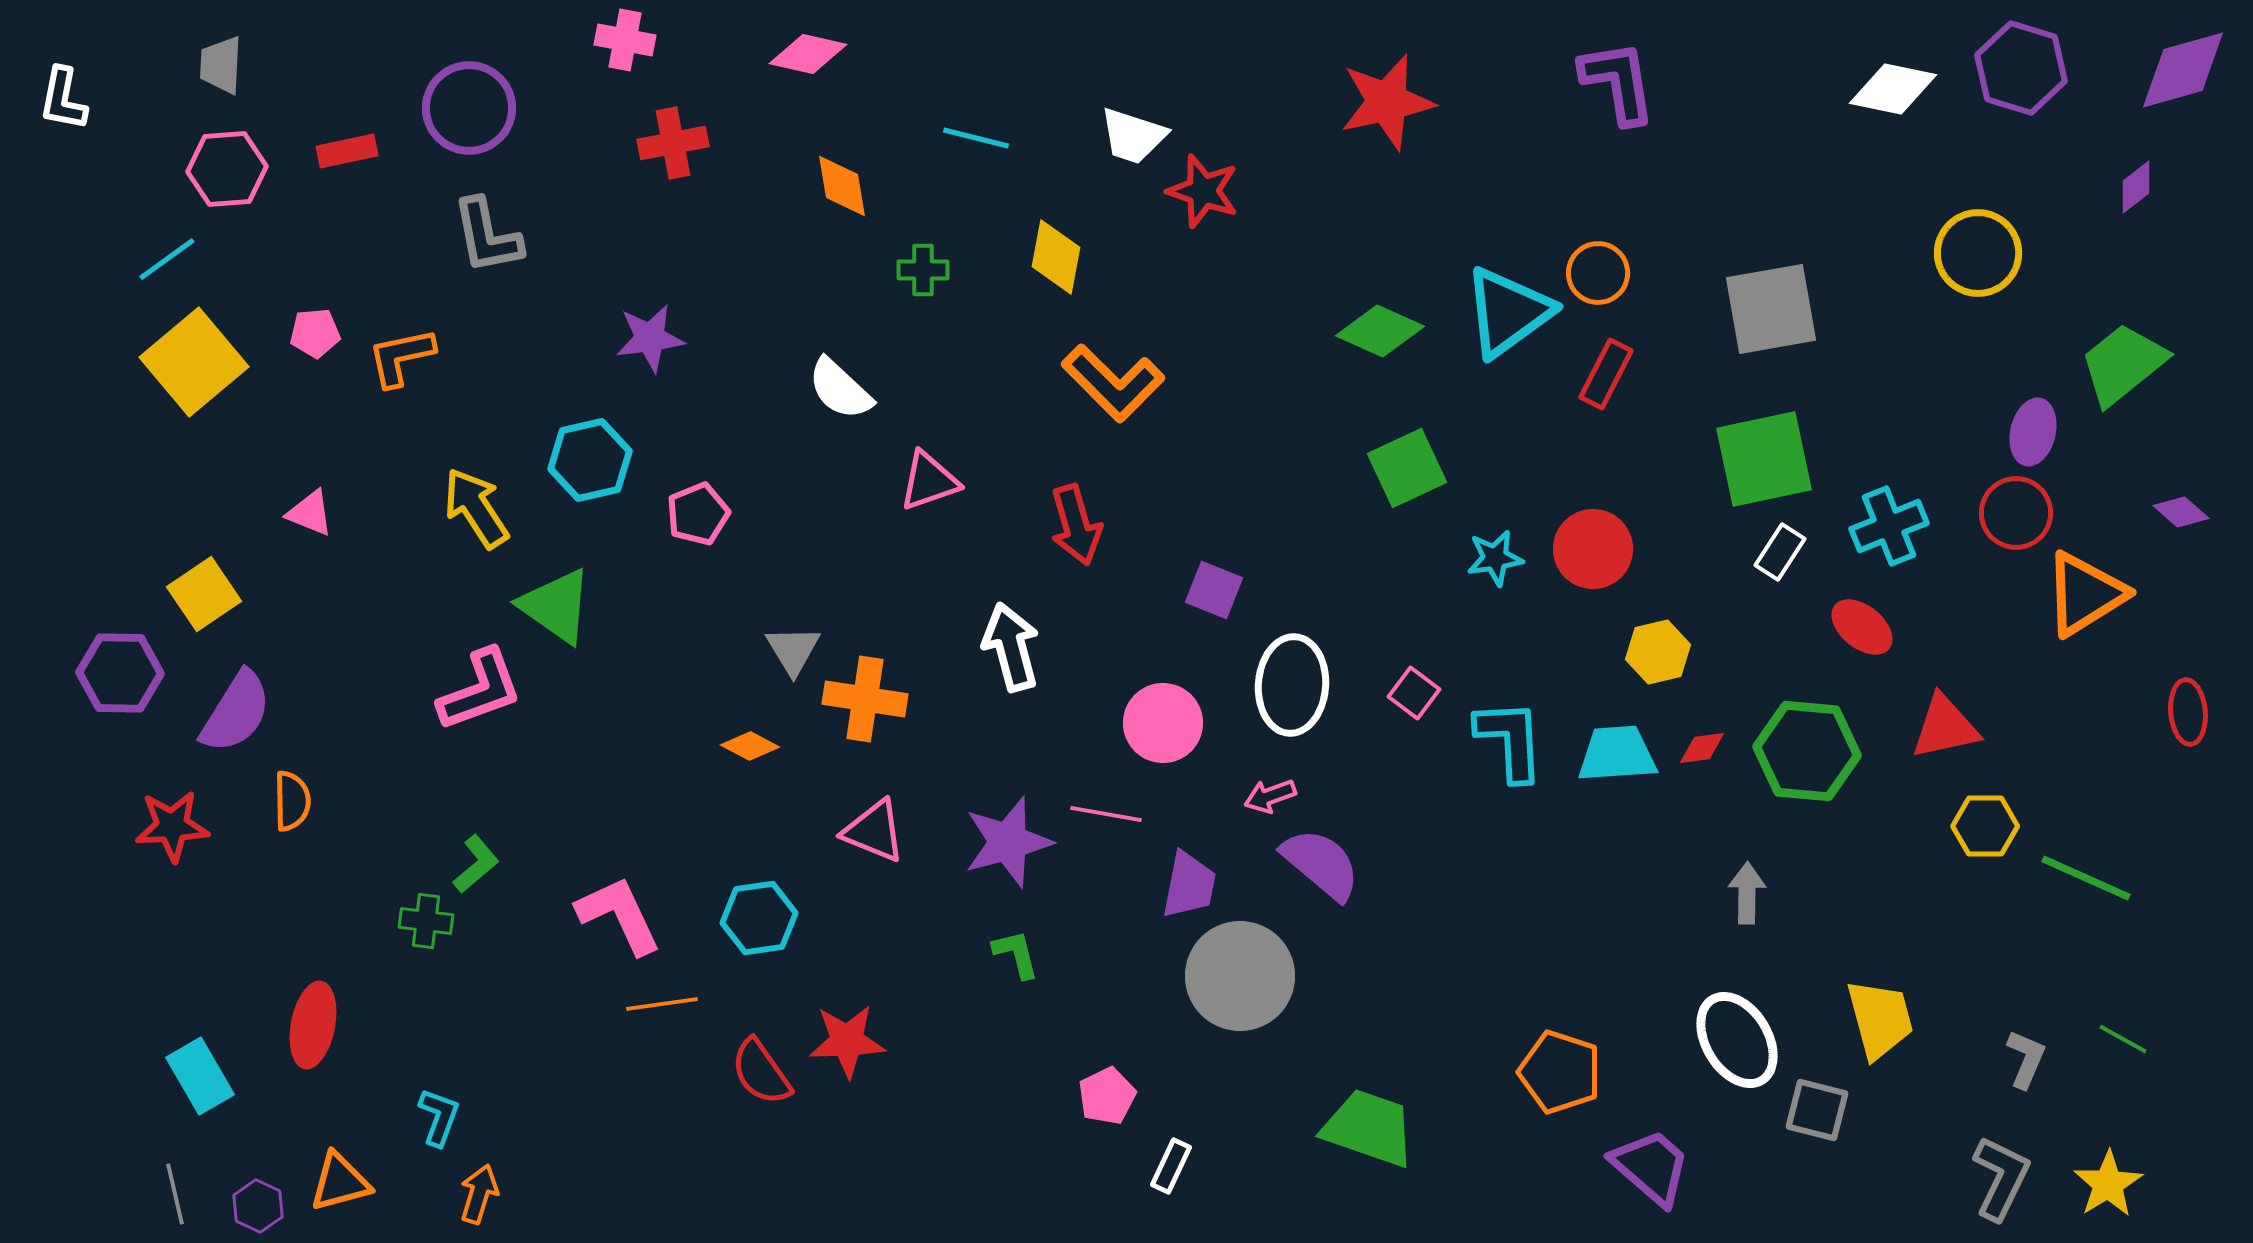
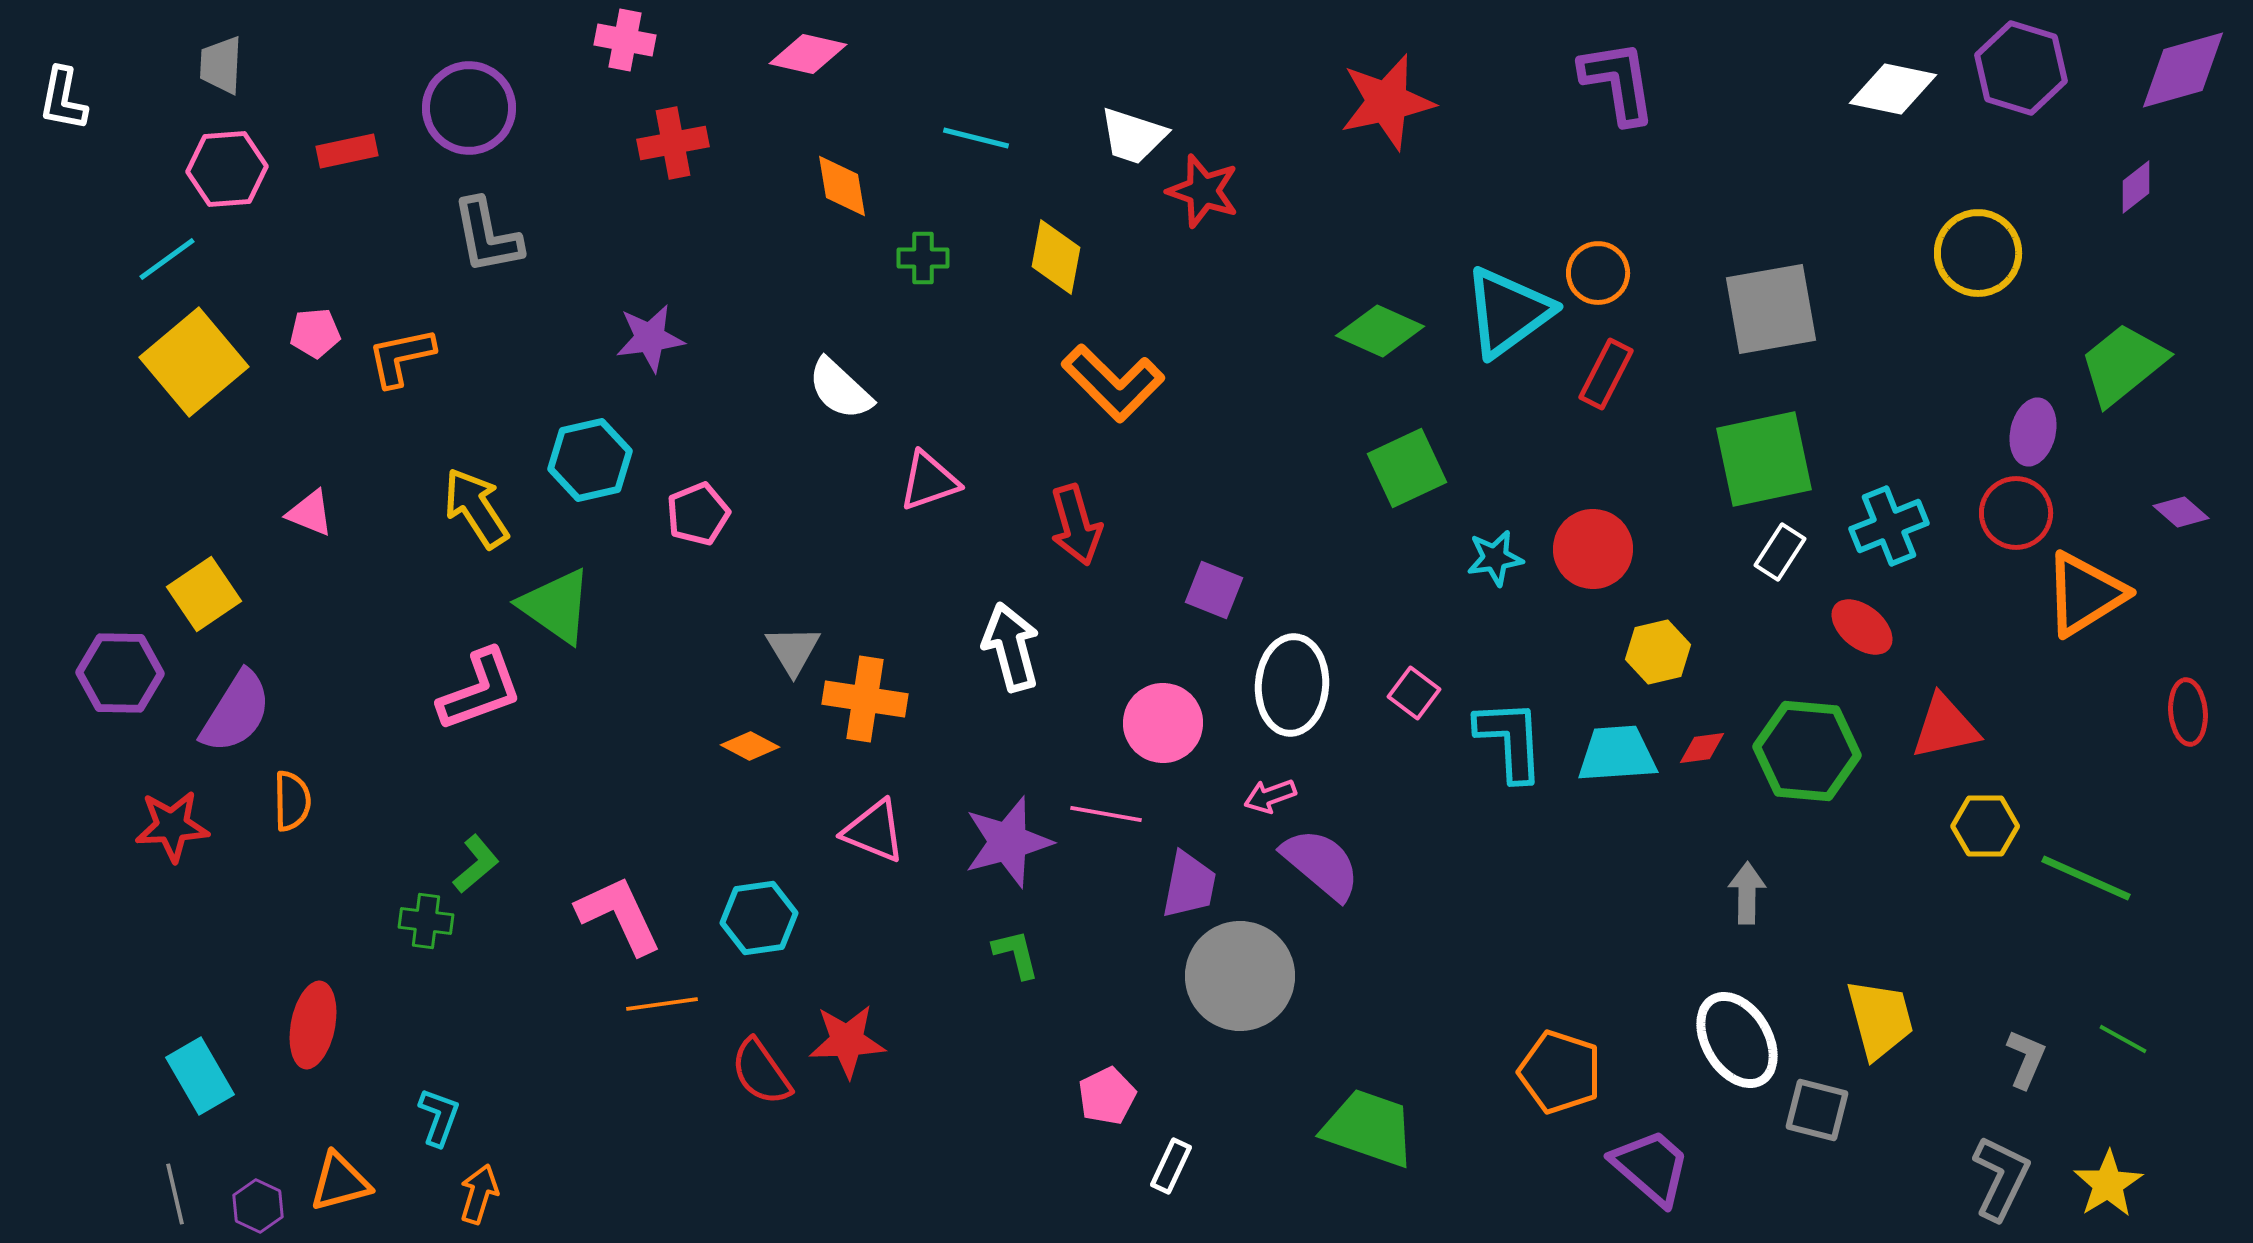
green cross at (923, 270): moved 12 px up
